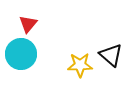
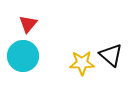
cyan circle: moved 2 px right, 2 px down
yellow star: moved 2 px right, 2 px up
